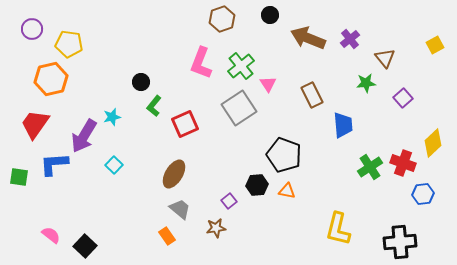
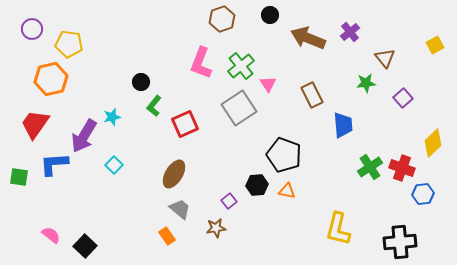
purple cross at (350, 39): moved 7 px up
red cross at (403, 163): moved 1 px left, 5 px down
